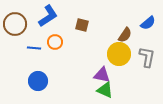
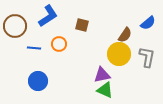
brown circle: moved 2 px down
orange circle: moved 4 px right, 2 px down
purple triangle: rotated 24 degrees counterclockwise
